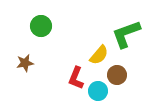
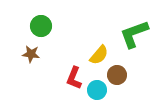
green L-shape: moved 8 px right
brown star: moved 6 px right, 9 px up; rotated 18 degrees clockwise
red L-shape: moved 2 px left
cyan circle: moved 1 px left, 1 px up
